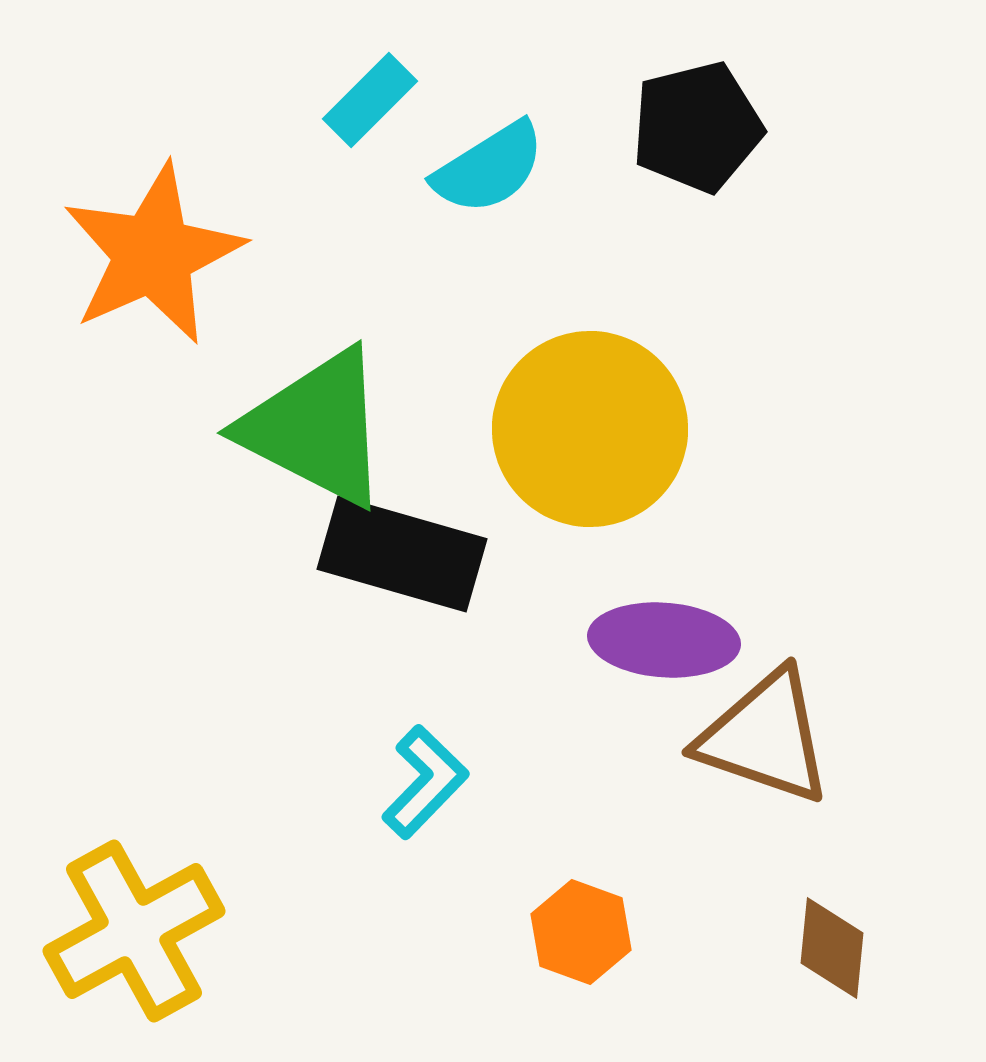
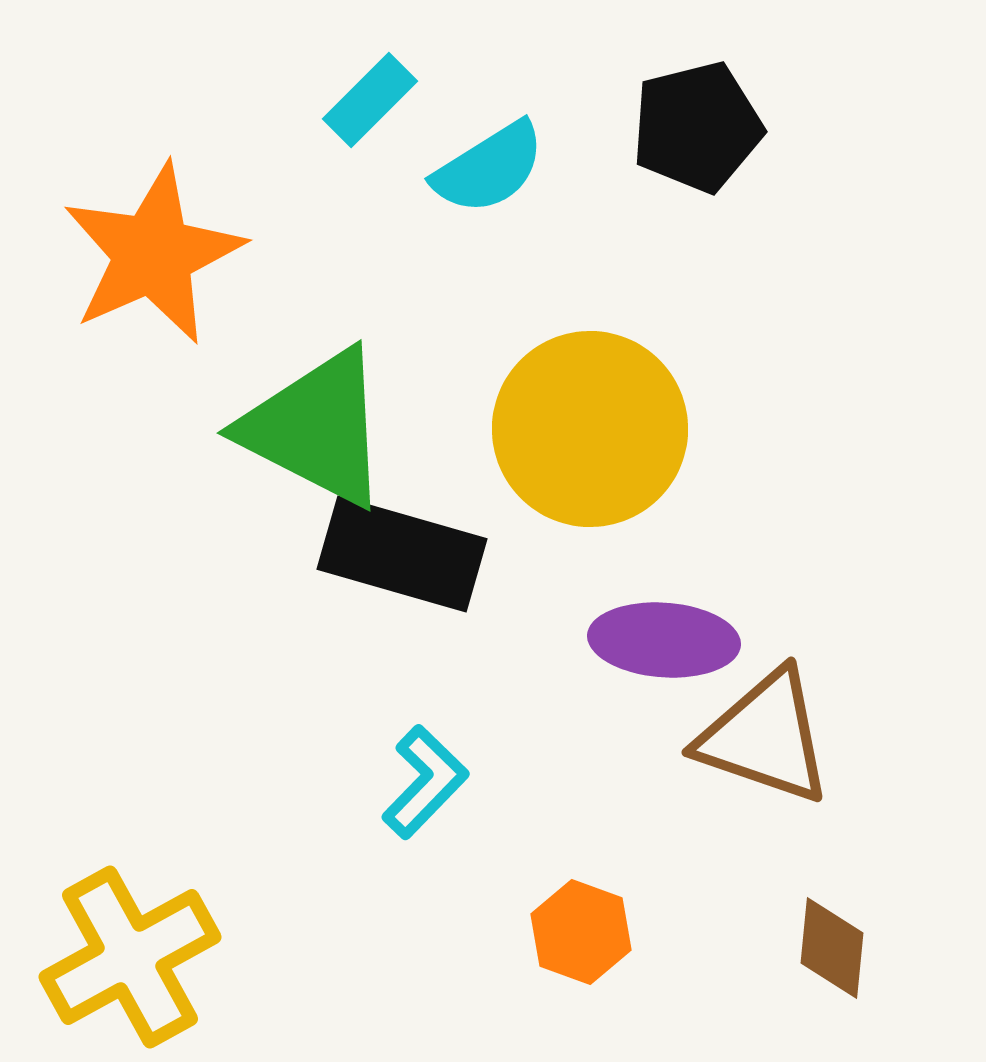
yellow cross: moved 4 px left, 26 px down
